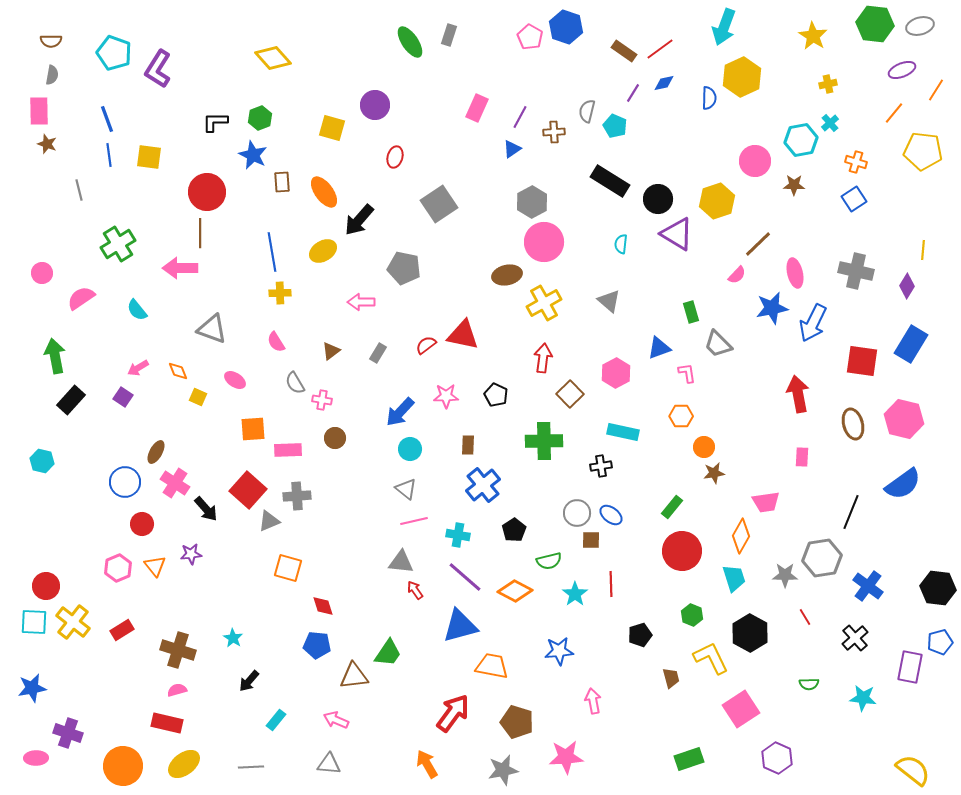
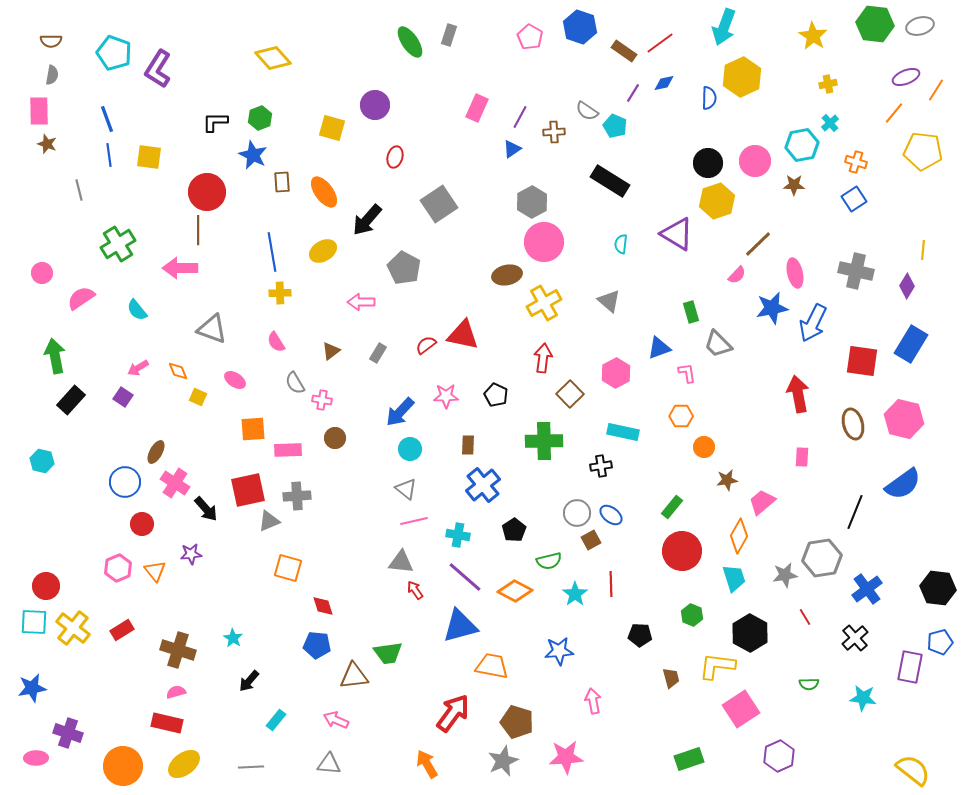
blue hexagon at (566, 27): moved 14 px right
red line at (660, 49): moved 6 px up
purple ellipse at (902, 70): moved 4 px right, 7 px down
gray semicircle at (587, 111): rotated 70 degrees counterclockwise
cyan hexagon at (801, 140): moved 1 px right, 5 px down
black circle at (658, 199): moved 50 px right, 36 px up
black arrow at (359, 220): moved 8 px right
brown line at (200, 233): moved 2 px left, 3 px up
gray pentagon at (404, 268): rotated 16 degrees clockwise
brown star at (714, 473): moved 13 px right, 7 px down
red square at (248, 490): rotated 36 degrees clockwise
pink trapezoid at (766, 502): moved 4 px left; rotated 148 degrees clockwise
black line at (851, 512): moved 4 px right
orange diamond at (741, 536): moved 2 px left
brown square at (591, 540): rotated 30 degrees counterclockwise
orange triangle at (155, 566): moved 5 px down
gray star at (785, 575): rotated 10 degrees counterclockwise
blue cross at (868, 586): moved 1 px left, 3 px down; rotated 16 degrees clockwise
yellow cross at (73, 622): moved 6 px down
black pentagon at (640, 635): rotated 20 degrees clockwise
green trapezoid at (388, 653): rotated 48 degrees clockwise
yellow L-shape at (711, 658): moved 6 px right, 8 px down; rotated 57 degrees counterclockwise
pink semicircle at (177, 690): moved 1 px left, 2 px down
purple hexagon at (777, 758): moved 2 px right, 2 px up; rotated 12 degrees clockwise
gray star at (503, 770): moved 9 px up; rotated 12 degrees counterclockwise
